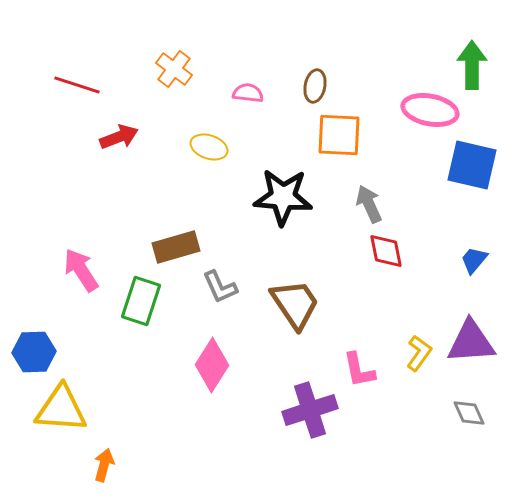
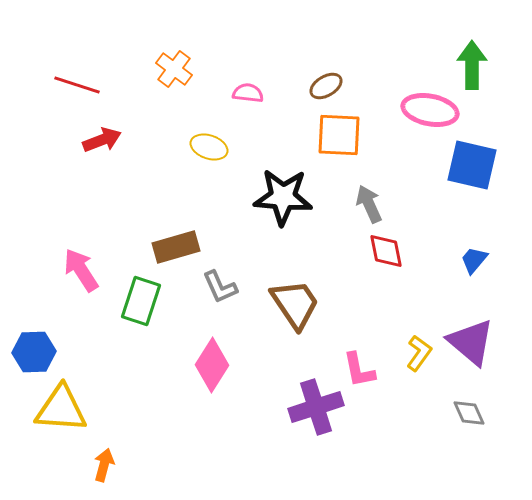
brown ellipse: moved 11 px right; rotated 48 degrees clockwise
red arrow: moved 17 px left, 3 px down
purple triangle: rotated 44 degrees clockwise
purple cross: moved 6 px right, 3 px up
